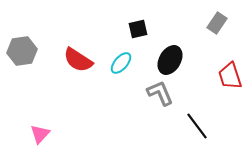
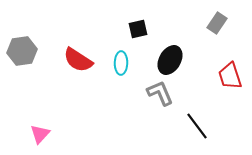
cyan ellipse: rotated 40 degrees counterclockwise
